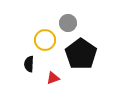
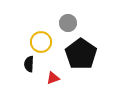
yellow circle: moved 4 px left, 2 px down
